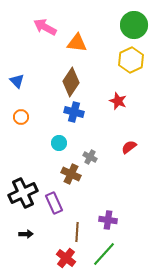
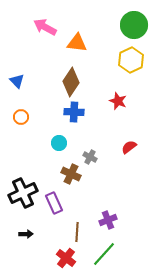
blue cross: rotated 12 degrees counterclockwise
purple cross: rotated 30 degrees counterclockwise
